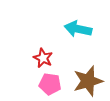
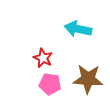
brown star: moved 2 px up; rotated 20 degrees clockwise
